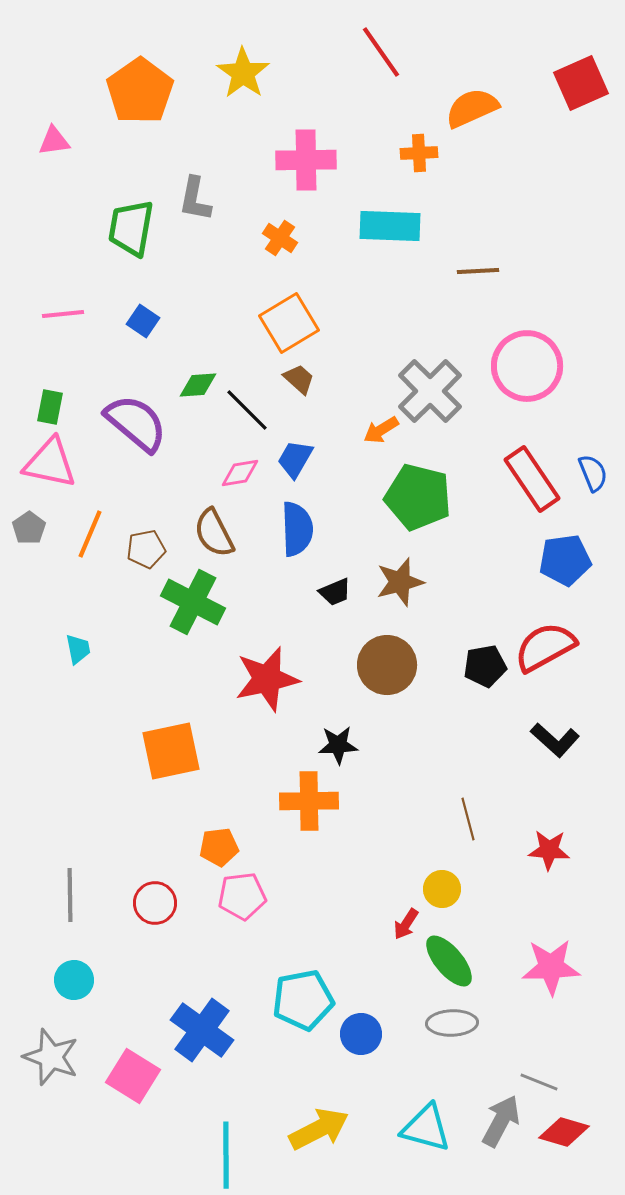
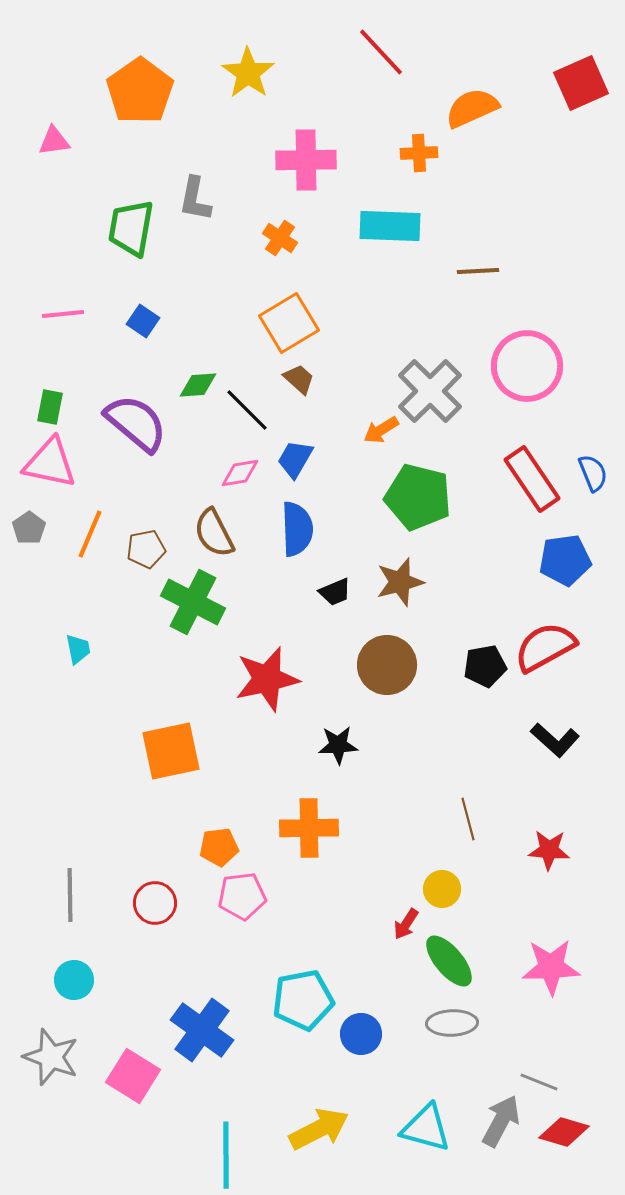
red line at (381, 52): rotated 8 degrees counterclockwise
yellow star at (243, 73): moved 5 px right
orange cross at (309, 801): moved 27 px down
